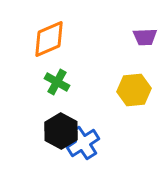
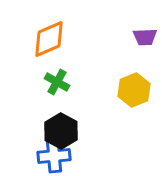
yellow hexagon: rotated 16 degrees counterclockwise
blue cross: moved 29 px left, 13 px down; rotated 28 degrees clockwise
